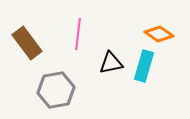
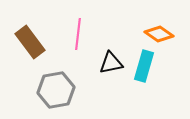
brown rectangle: moved 3 px right, 1 px up
